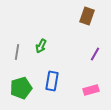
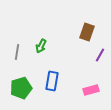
brown rectangle: moved 16 px down
purple line: moved 5 px right, 1 px down
